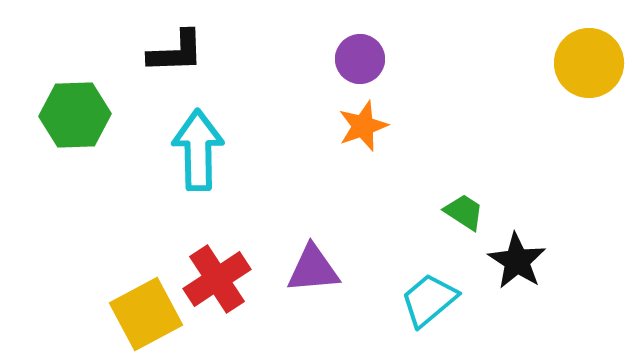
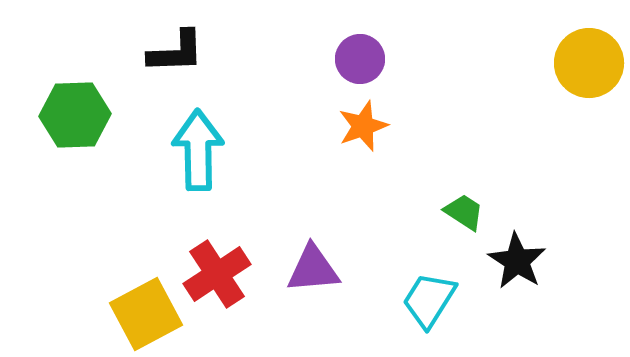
red cross: moved 5 px up
cyan trapezoid: rotated 18 degrees counterclockwise
